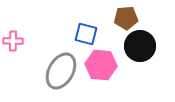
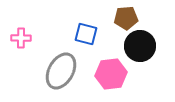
pink cross: moved 8 px right, 3 px up
pink hexagon: moved 10 px right, 9 px down; rotated 12 degrees counterclockwise
